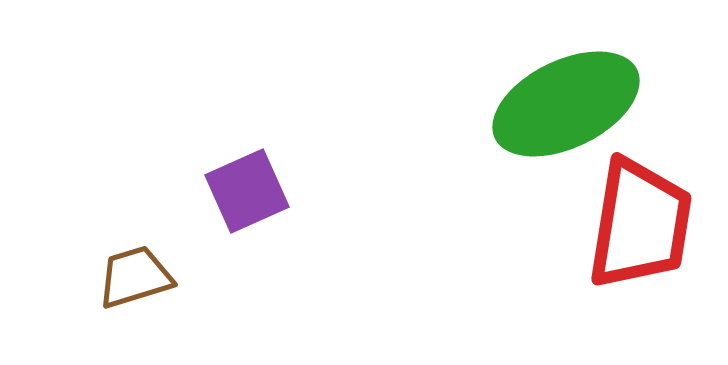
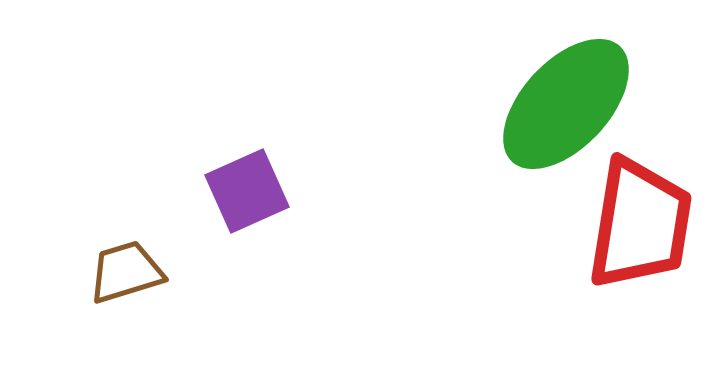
green ellipse: rotated 21 degrees counterclockwise
brown trapezoid: moved 9 px left, 5 px up
